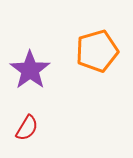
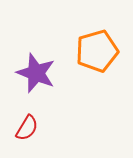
purple star: moved 6 px right, 3 px down; rotated 15 degrees counterclockwise
